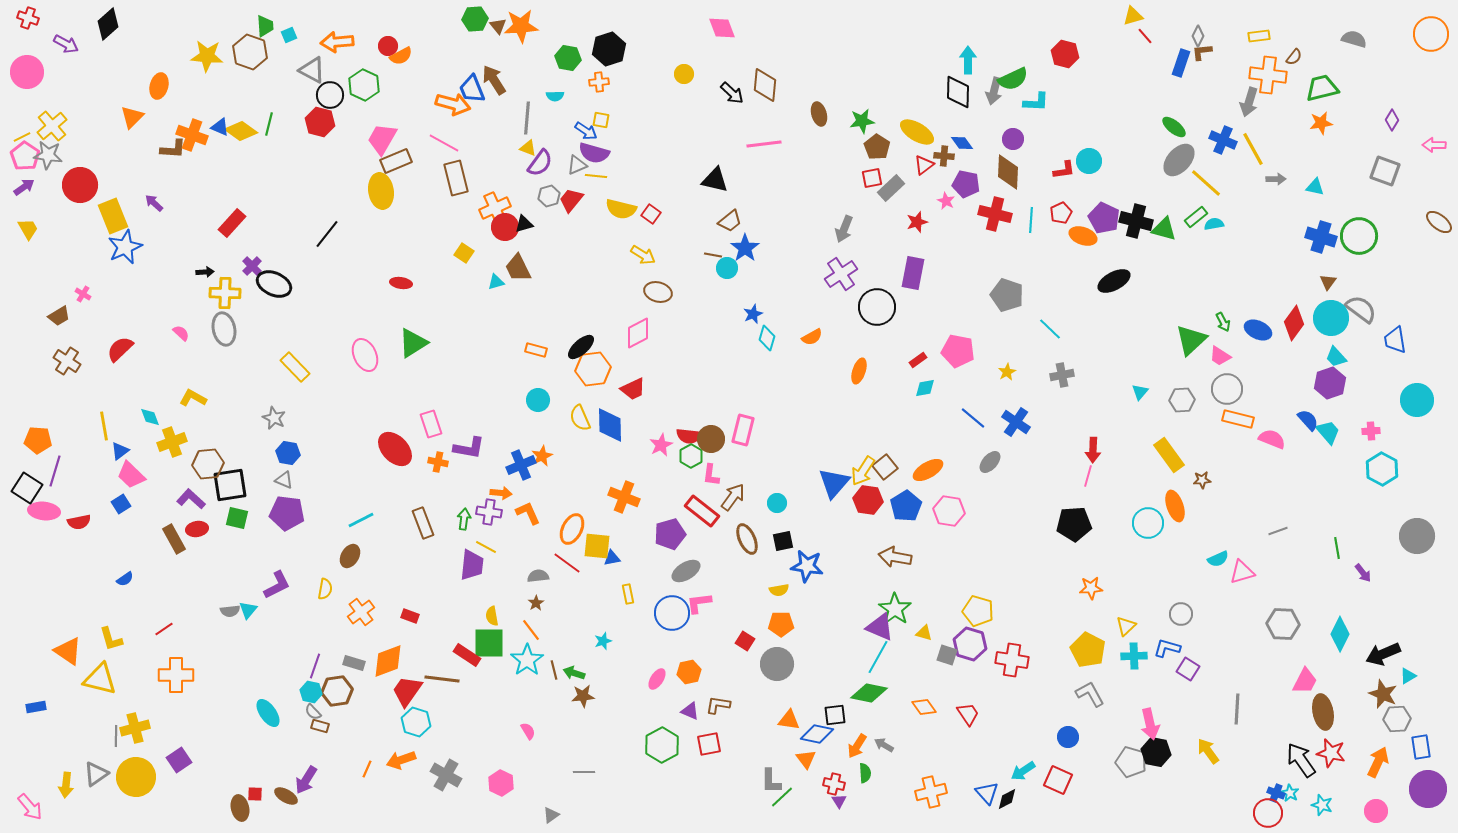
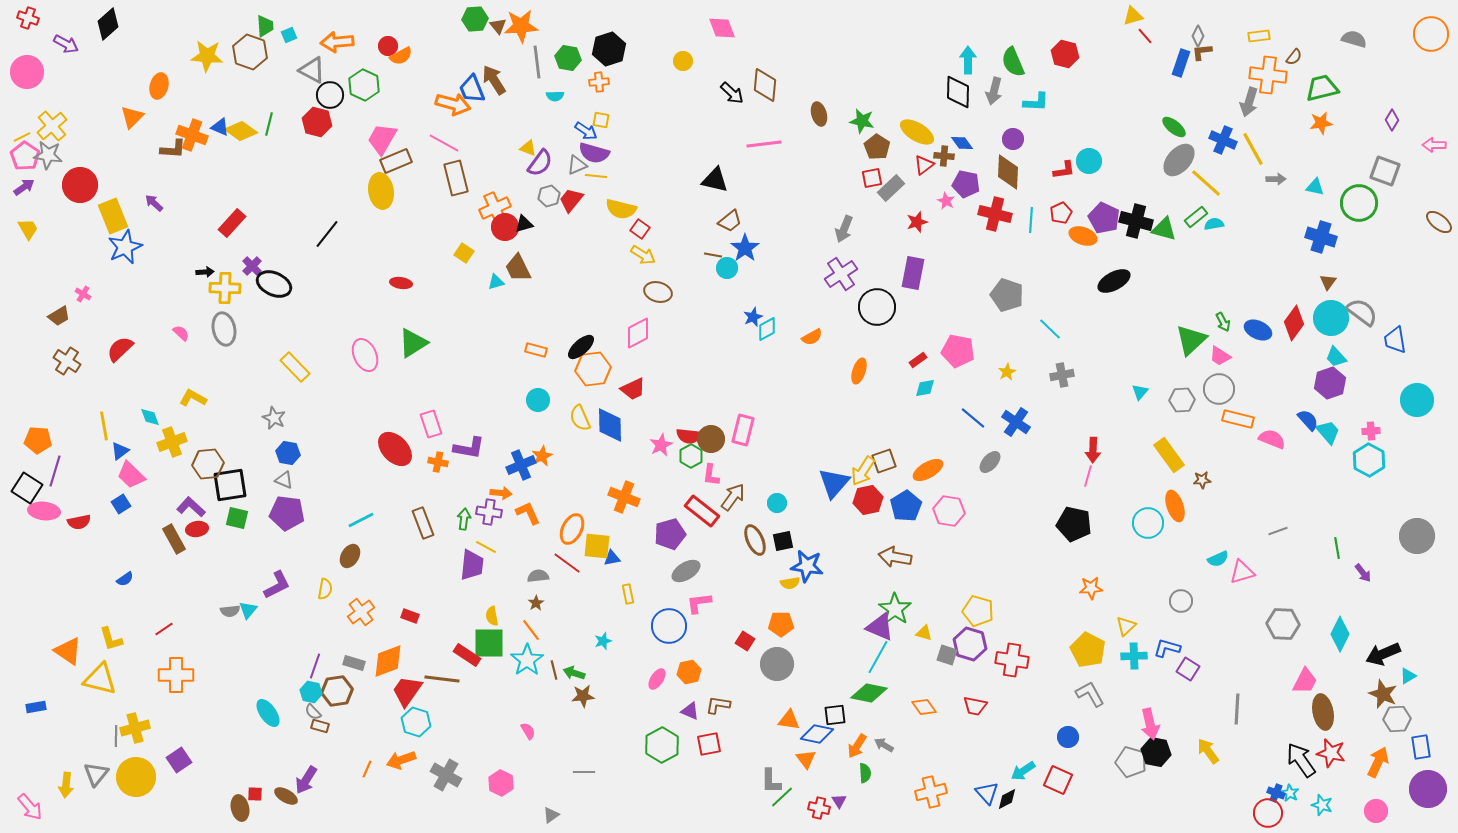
yellow circle at (684, 74): moved 1 px left, 13 px up
green semicircle at (1013, 79): moved 17 px up; rotated 92 degrees clockwise
gray line at (527, 118): moved 10 px right, 56 px up; rotated 12 degrees counterclockwise
green star at (862, 121): rotated 20 degrees clockwise
red hexagon at (320, 122): moved 3 px left
red square at (651, 214): moved 11 px left, 15 px down
green circle at (1359, 236): moved 33 px up
yellow cross at (225, 293): moved 5 px up
gray semicircle at (1361, 309): moved 1 px right, 3 px down
blue star at (753, 314): moved 3 px down
cyan diamond at (767, 338): moved 9 px up; rotated 45 degrees clockwise
gray circle at (1227, 389): moved 8 px left
brown square at (885, 467): moved 1 px left, 6 px up; rotated 20 degrees clockwise
cyan hexagon at (1382, 469): moved 13 px left, 9 px up
purple L-shape at (191, 499): moved 8 px down
red hexagon at (868, 500): rotated 20 degrees counterclockwise
black pentagon at (1074, 524): rotated 16 degrees clockwise
brown ellipse at (747, 539): moved 8 px right, 1 px down
yellow semicircle at (779, 590): moved 11 px right, 7 px up
blue circle at (672, 613): moved 3 px left, 13 px down
gray circle at (1181, 614): moved 13 px up
red trapezoid at (968, 714): moved 7 px right, 8 px up; rotated 135 degrees clockwise
gray triangle at (96, 774): rotated 16 degrees counterclockwise
red cross at (834, 784): moved 15 px left, 24 px down
